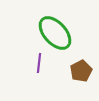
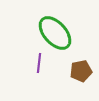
brown pentagon: rotated 15 degrees clockwise
